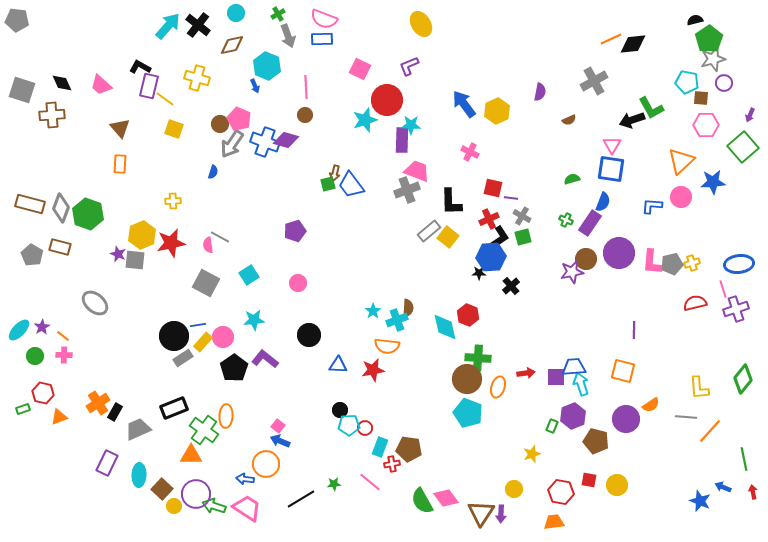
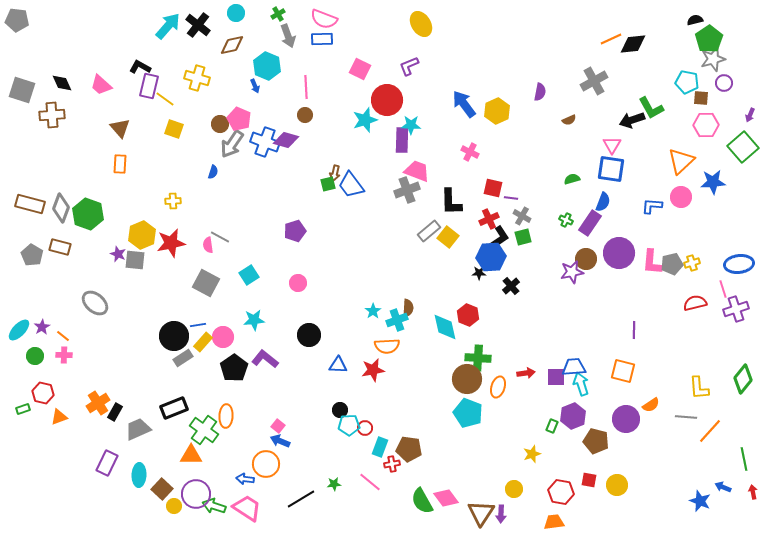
orange semicircle at (387, 346): rotated 10 degrees counterclockwise
